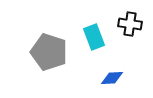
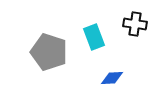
black cross: moved 5 px right
